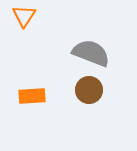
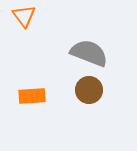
orange triangle: rotated 10 degrees counterclockwise
gray semicircle: moved 2 px left
